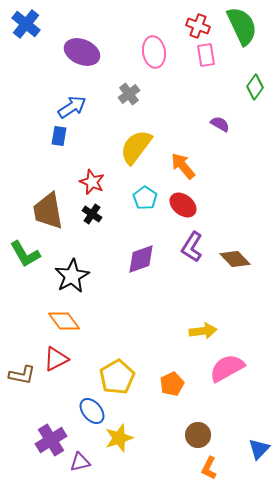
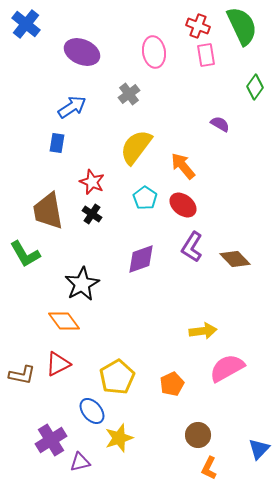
blue rectangle: moved 2 px left, 7 px down
black star: moved 10 px right, 8 px down
red triangle: moved 2 px right, 5 px down
